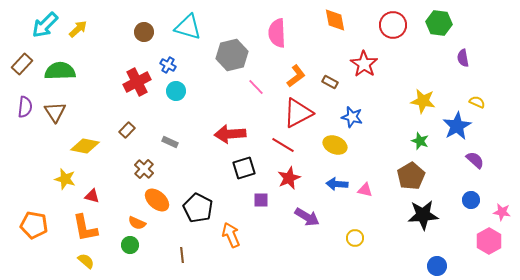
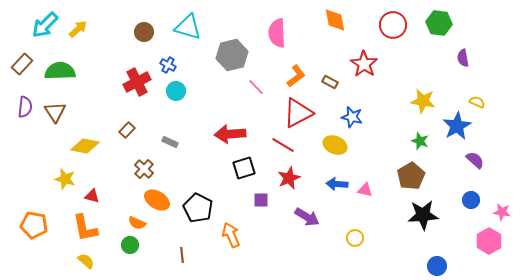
orange ellipse at (157, 200): rotated 10 degrees counterclockwise
